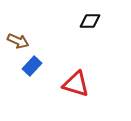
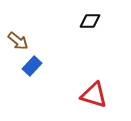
brown arrow: rotated 15 degrees clockwise
red triangle: moved 18 px right, 11 px down
